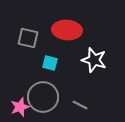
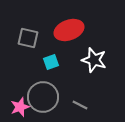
red ellipse: moved 2 px right; rotated 24 degrees counterclockwise
cyan square: moved 1 px right, 1 px up; rotated 35 degrees counterclockwise
